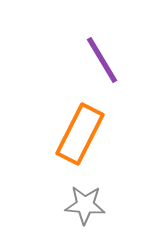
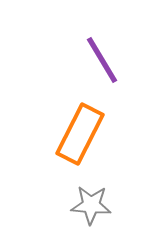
gray star: moved 6 px right
